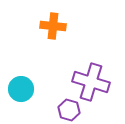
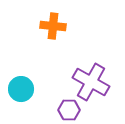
purple cross: rotated 12 degrees clockwise
purple hexagon: rotated 15 degrees counterclockwise
